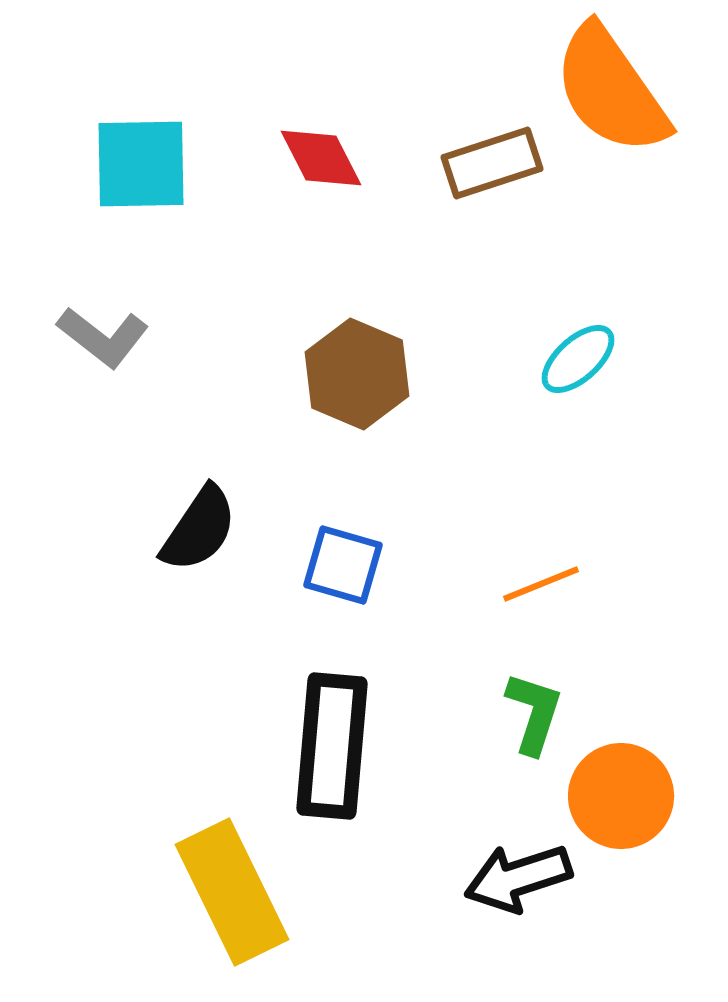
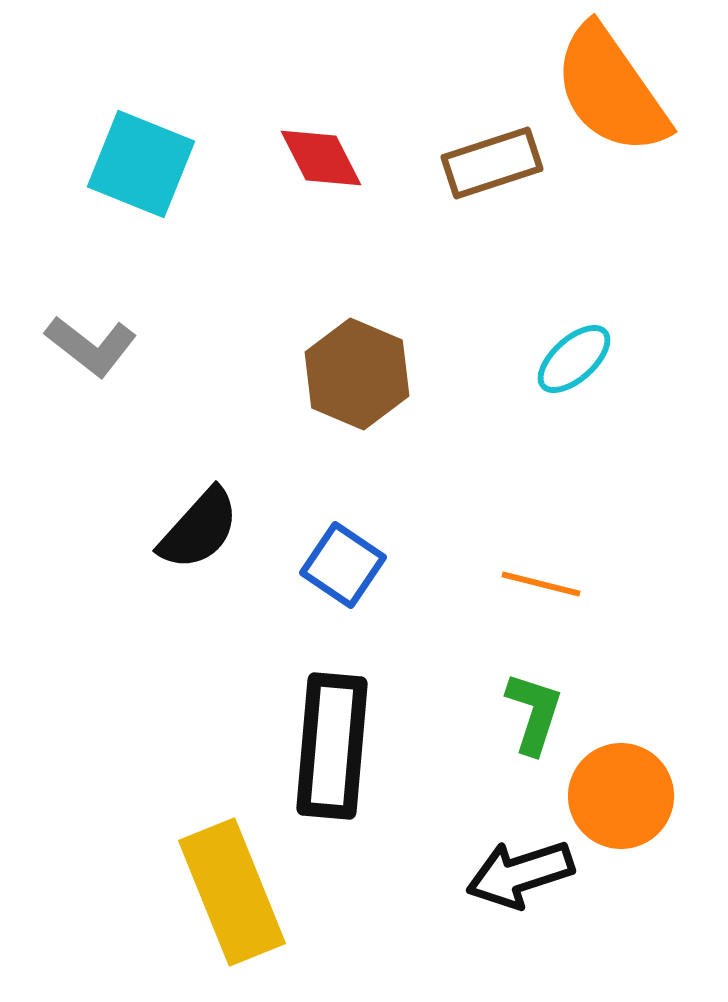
cyan square: rotated 23 degrees clockwise
gray L-shape: moved 12 px left, 9 px down
cyan ellipse: moved 4 px left
black semicircle: rotated 8 degrees clockwise
blue square: rotated 18 degrees clockwise
orange line: rotated 36 degrees clockwise
black arrow: moved 2 px right, 4 px up
yellow rectangle: rotated 4 degrees clockwise
